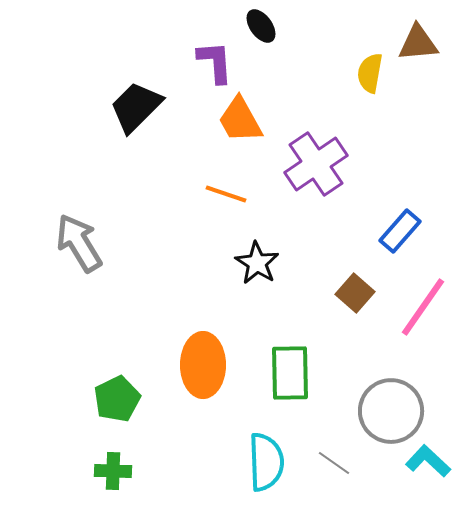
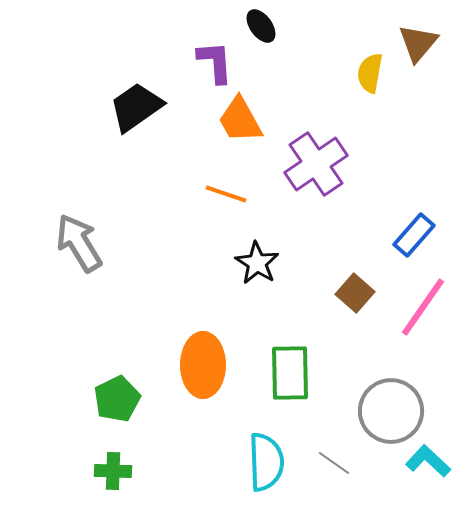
brown triangle: rotated 45 degrees counterclockwise
black trapezoid: rotated 10 degrees clockwise
blue rectangle: moved 14 px right, 4 px down
